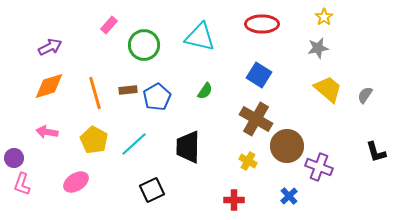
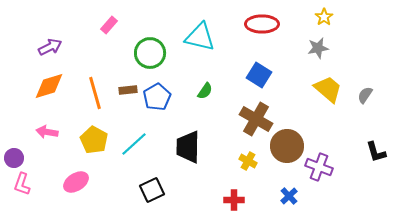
green circle: moved 6 px right, 8 px down
